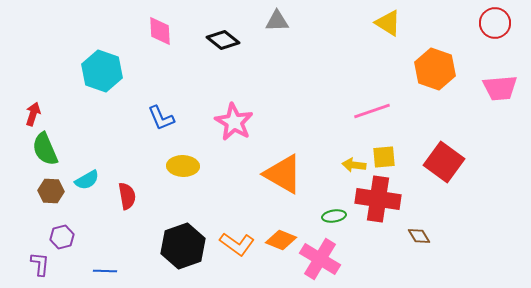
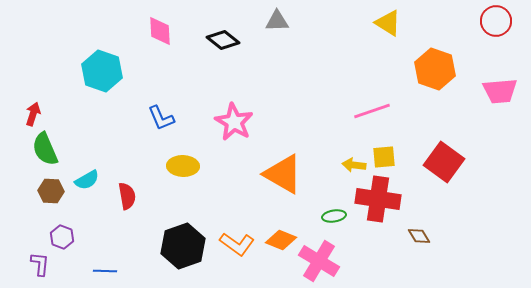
red circle: moved 1 px right, 2 px up
pink trapezoid: moved 3 px down
purple hexagon: rotated 25 degrees counterclockwise
pink cross: moved 1 px left, 2 px down
